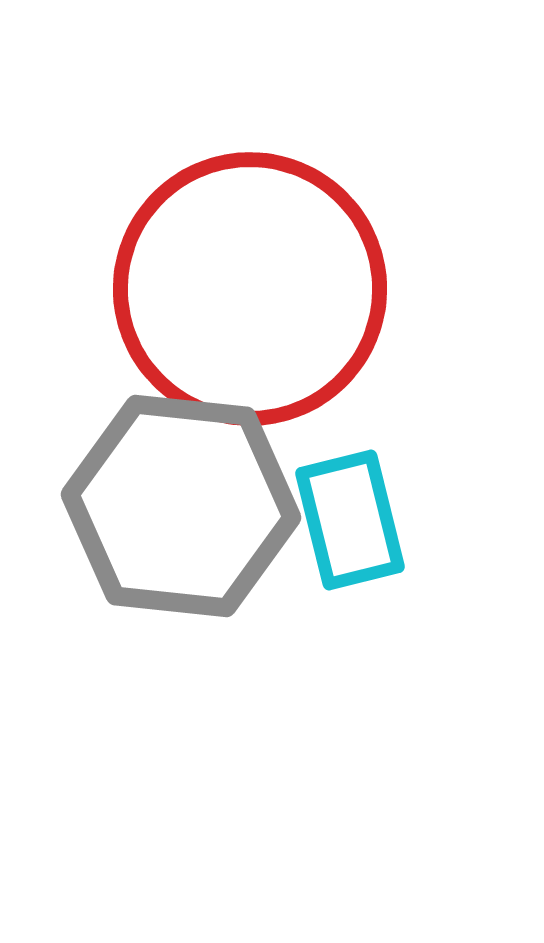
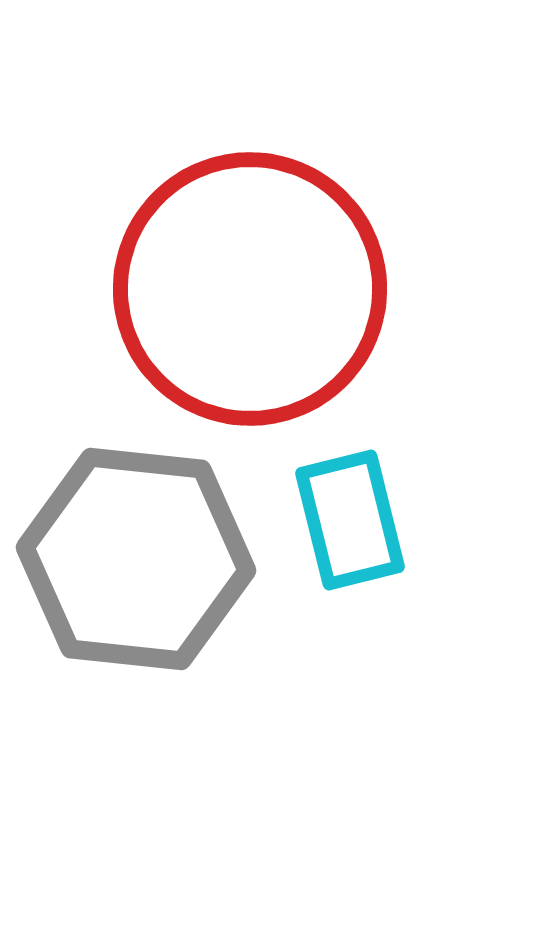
gray hexagon: moved 45 px left, 53 px down
